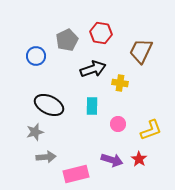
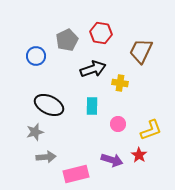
red star: moved 4 px up
